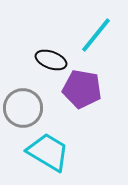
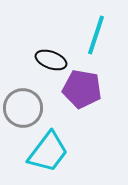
cyan line: rotated 21 degrees counterclockwise
cyan trapezoid: rotated 96 degrees clockwise
